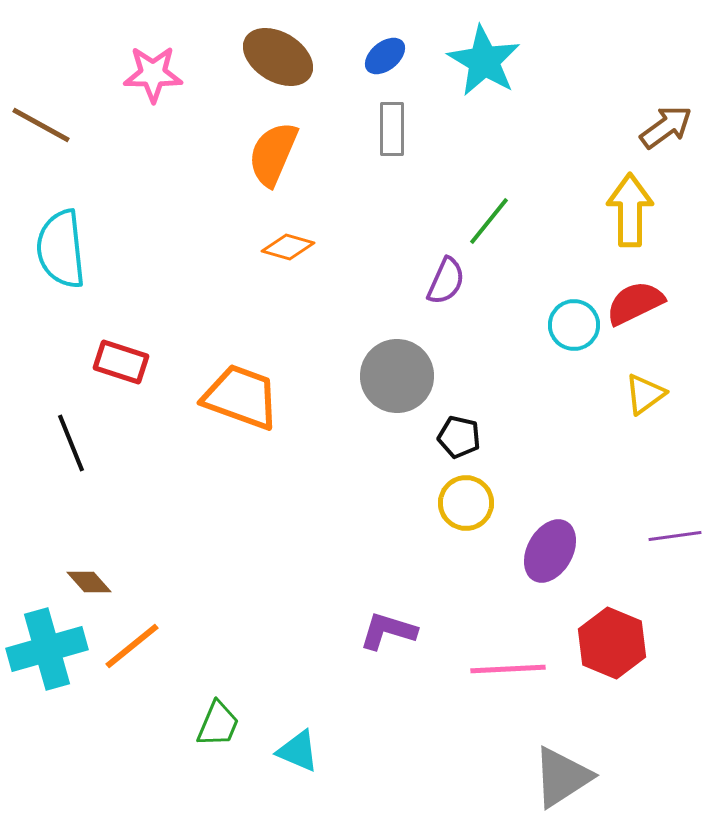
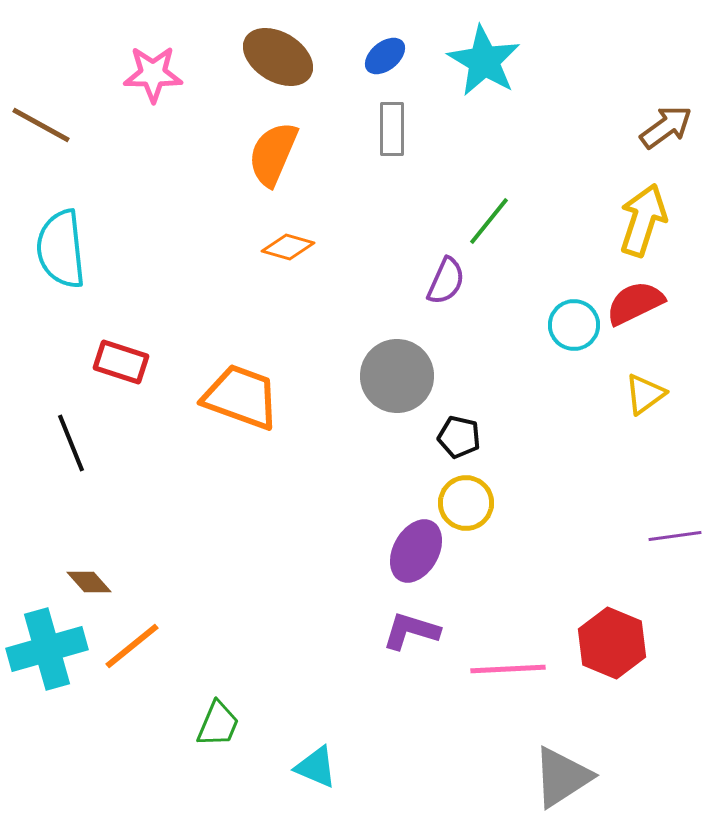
yellow arrow: moved 13 px right, 10 px down; rotated 18 degrees clockwise
purple ellipse: moved 134 px left
purple L-shape: moved 23 px right
cyan triangle: moved 18 px right, 16 px down
